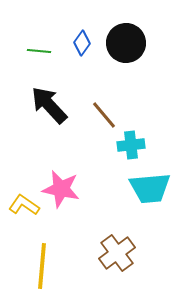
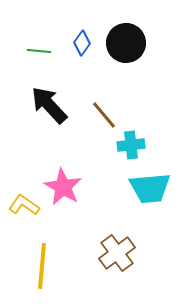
pink star: moved 2 px right, 2 px up; rotated 18 degrees clockwise
